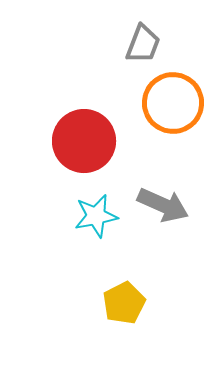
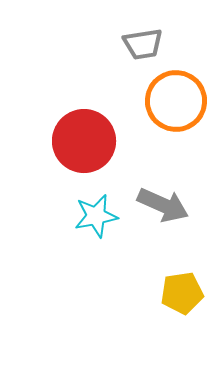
gray trapezoid: rotated 60 degrees clockwise
orange circle: moved 3 px right, 2 px up
yellow pentagon: moved 58 px right, 10 px up; rotated 18 degrees clockwise
